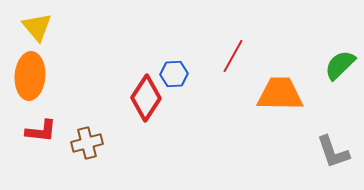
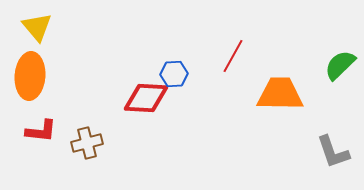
red diamond: rotated 60 degrees clockwise
